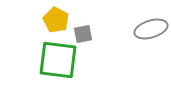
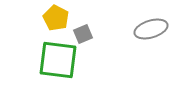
yellow pentagon: moved 2 px up
gray square: rotated 12 degrees counterclockwise
